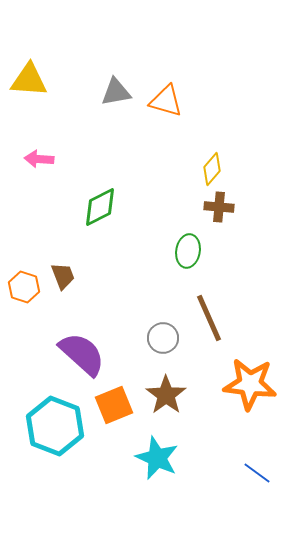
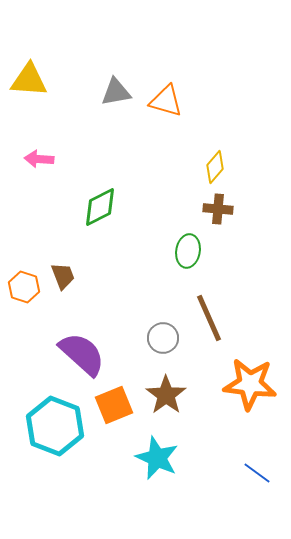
yellow diamond: moved 3 px right, 2 px up
brown cross: moved 1 px left, 2 px down
